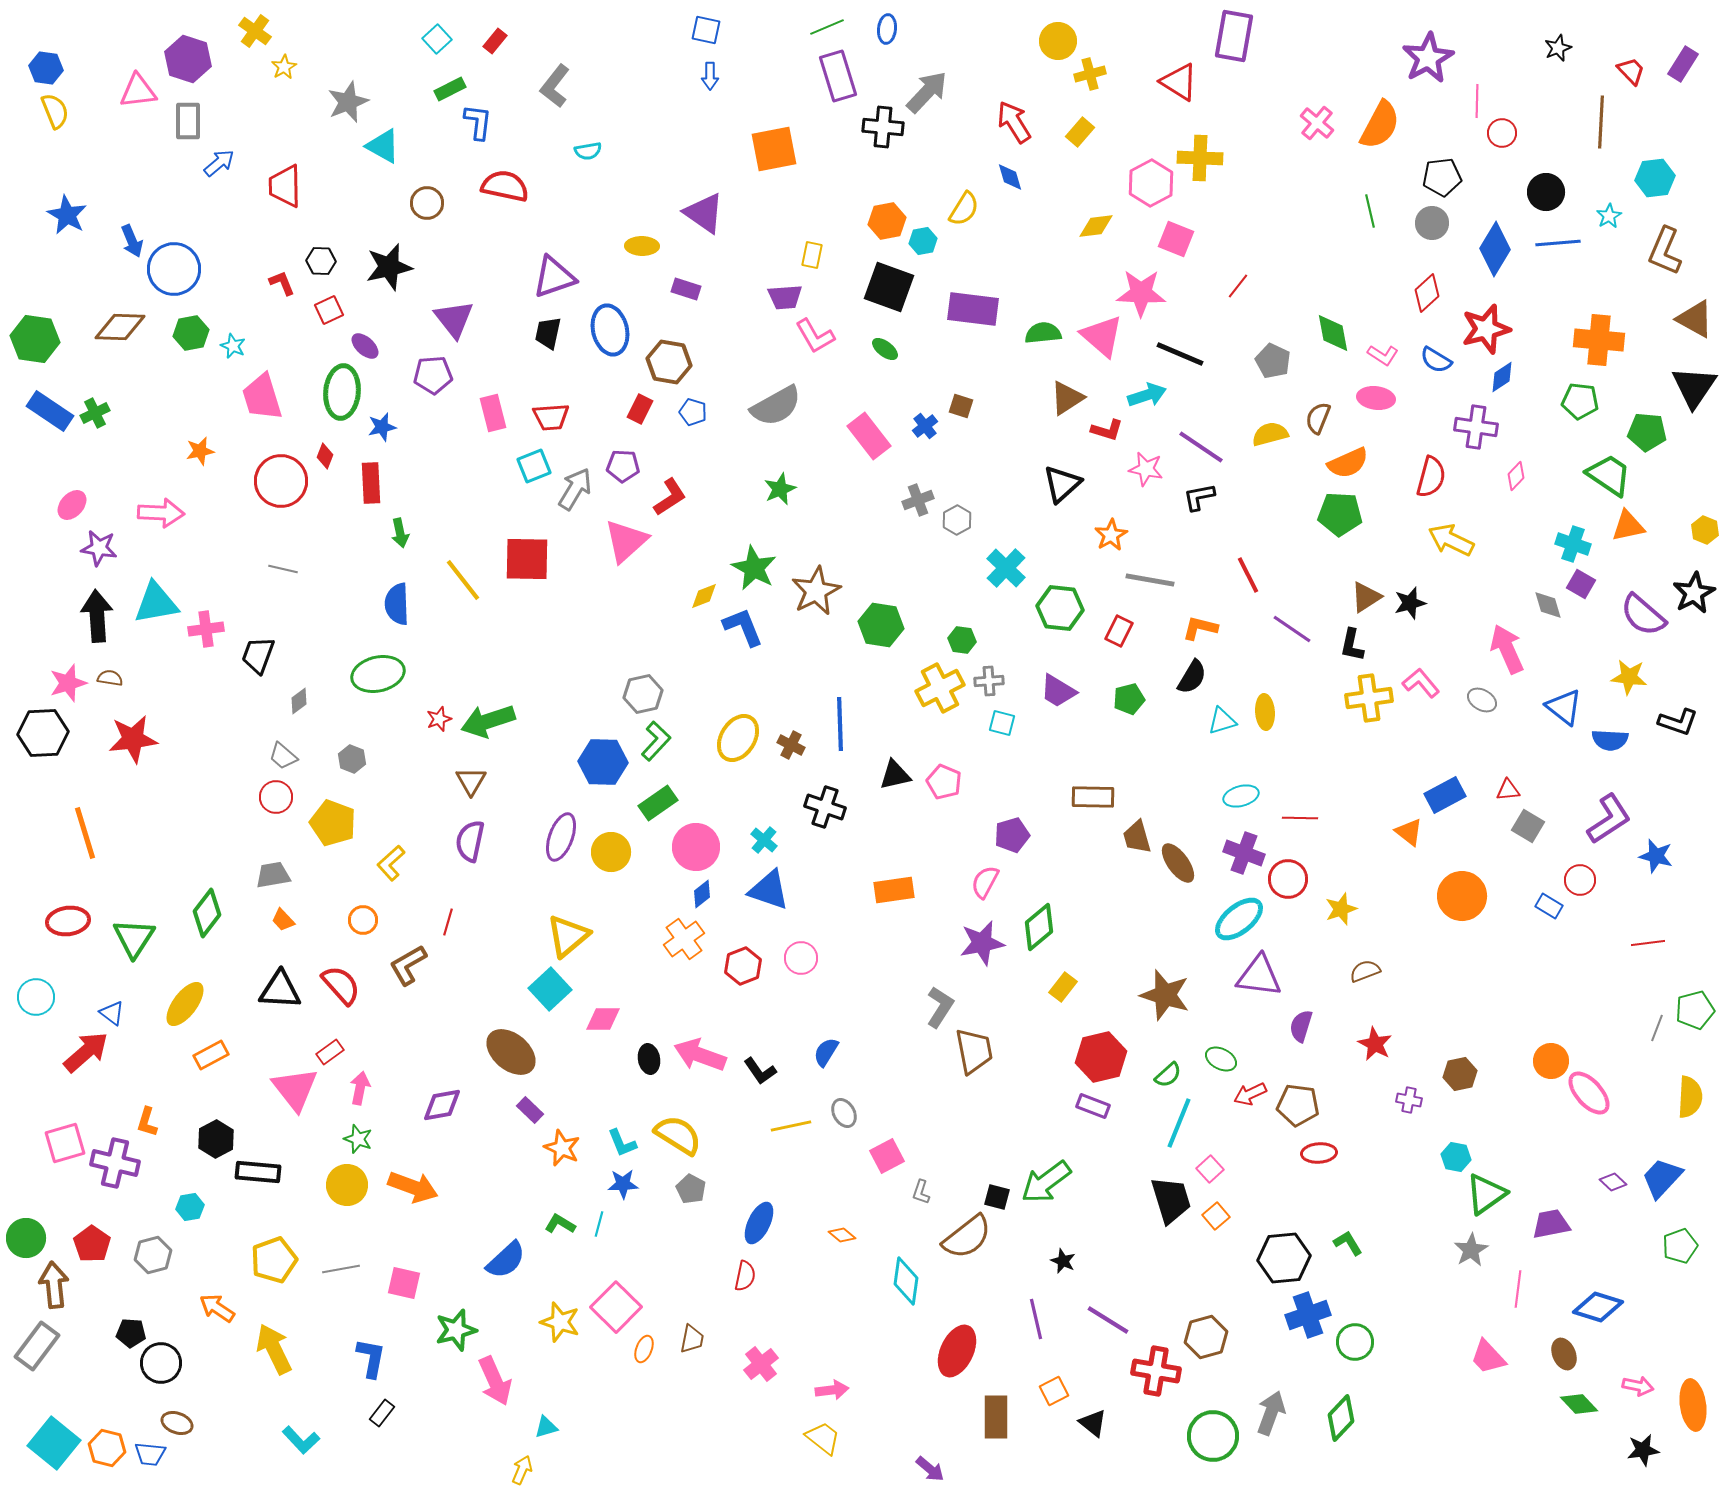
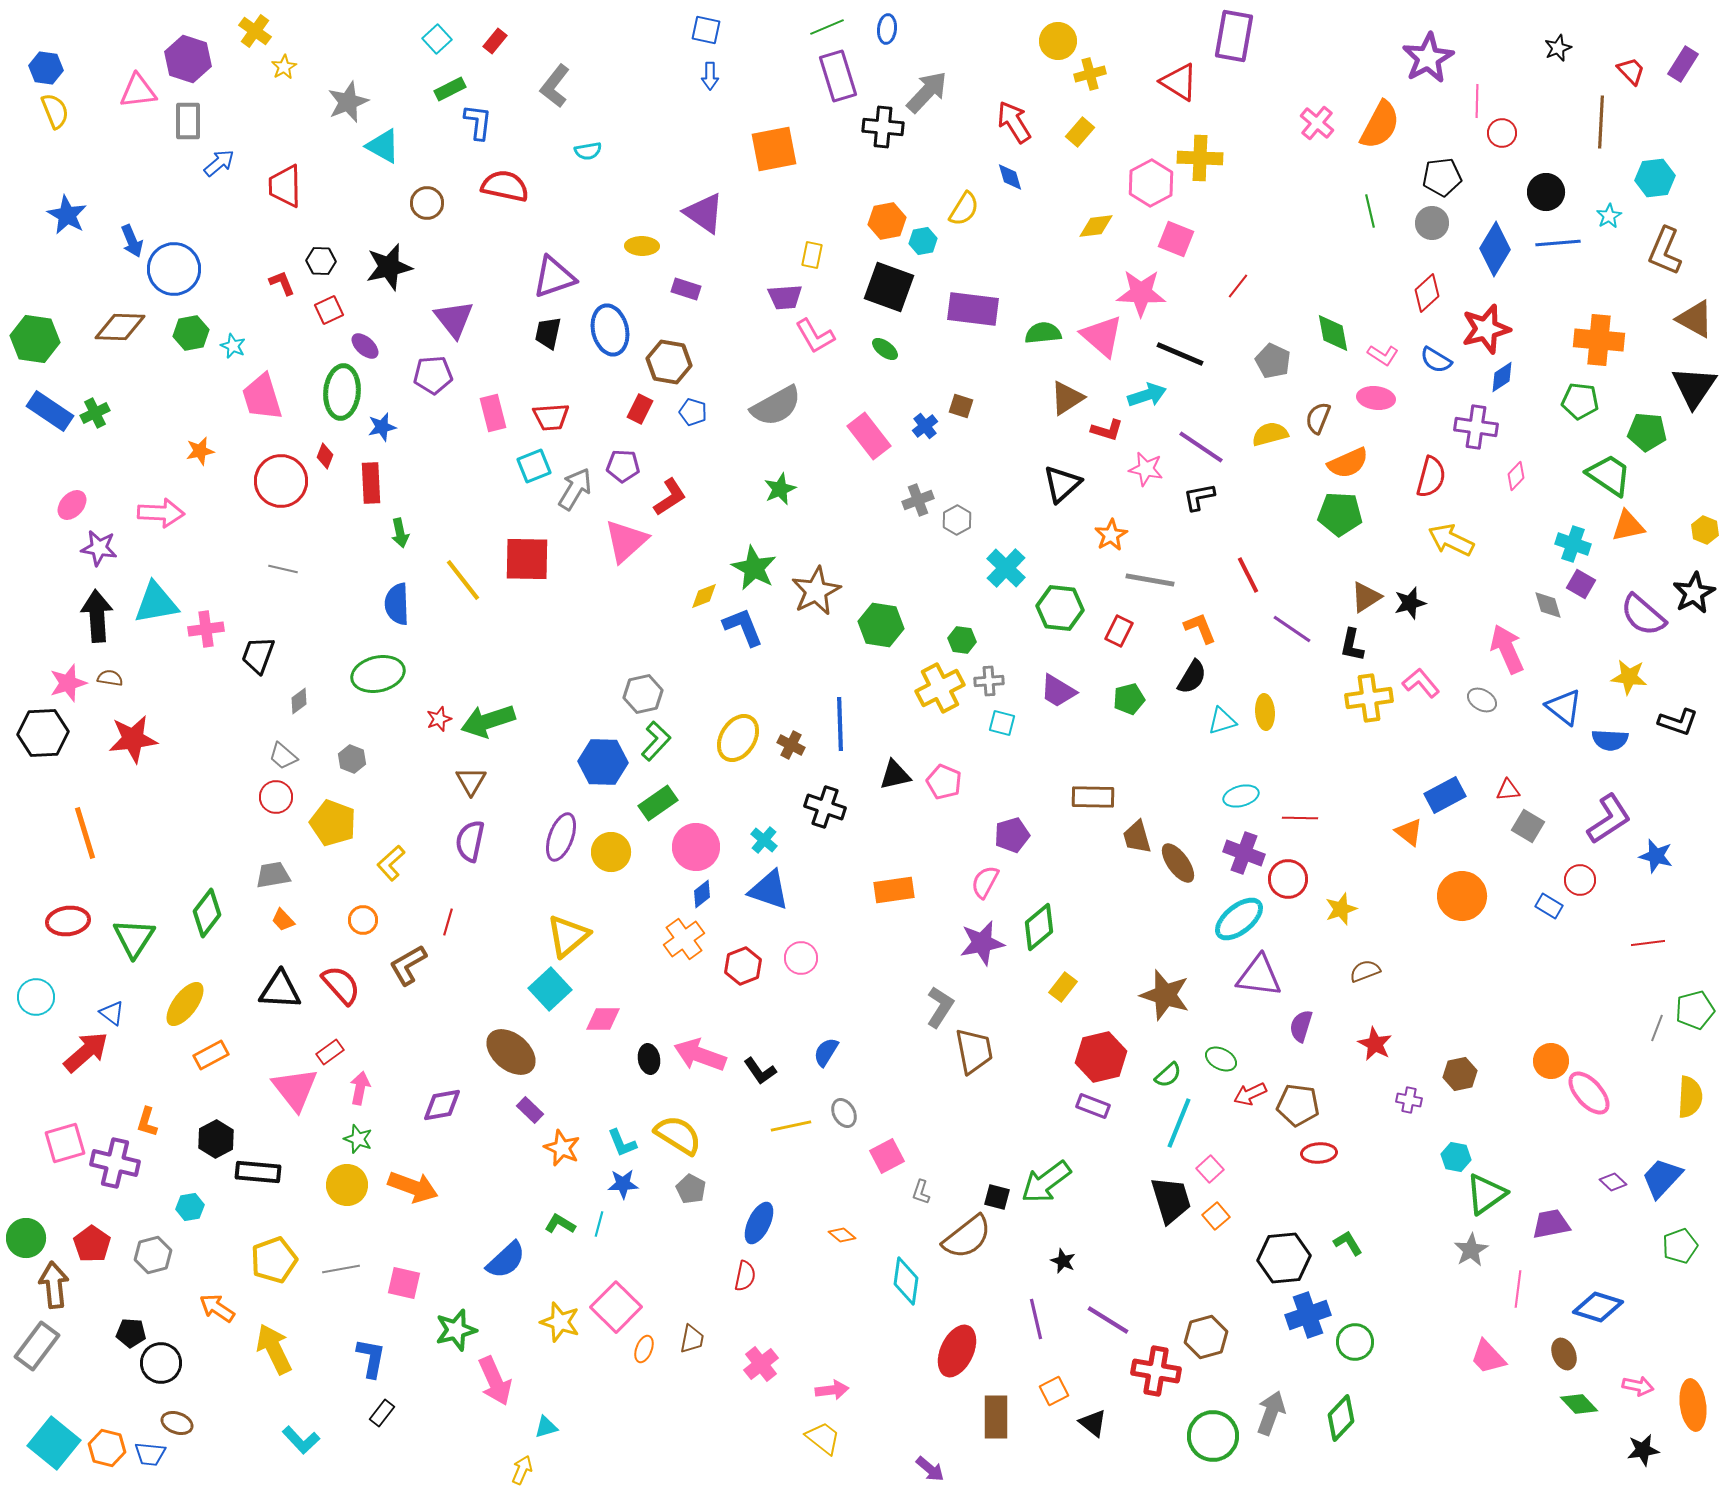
orange L-shape at (1200, 628): rotated 54 degrees clockwise
